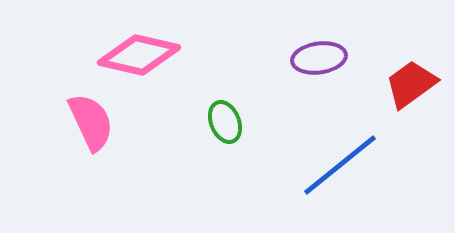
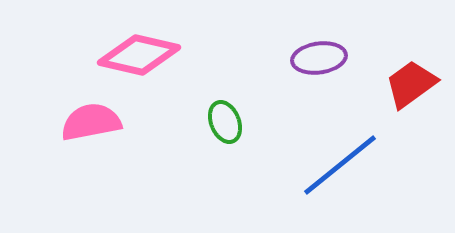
pink semicircle: rotated 76 degrees counterclockwise
